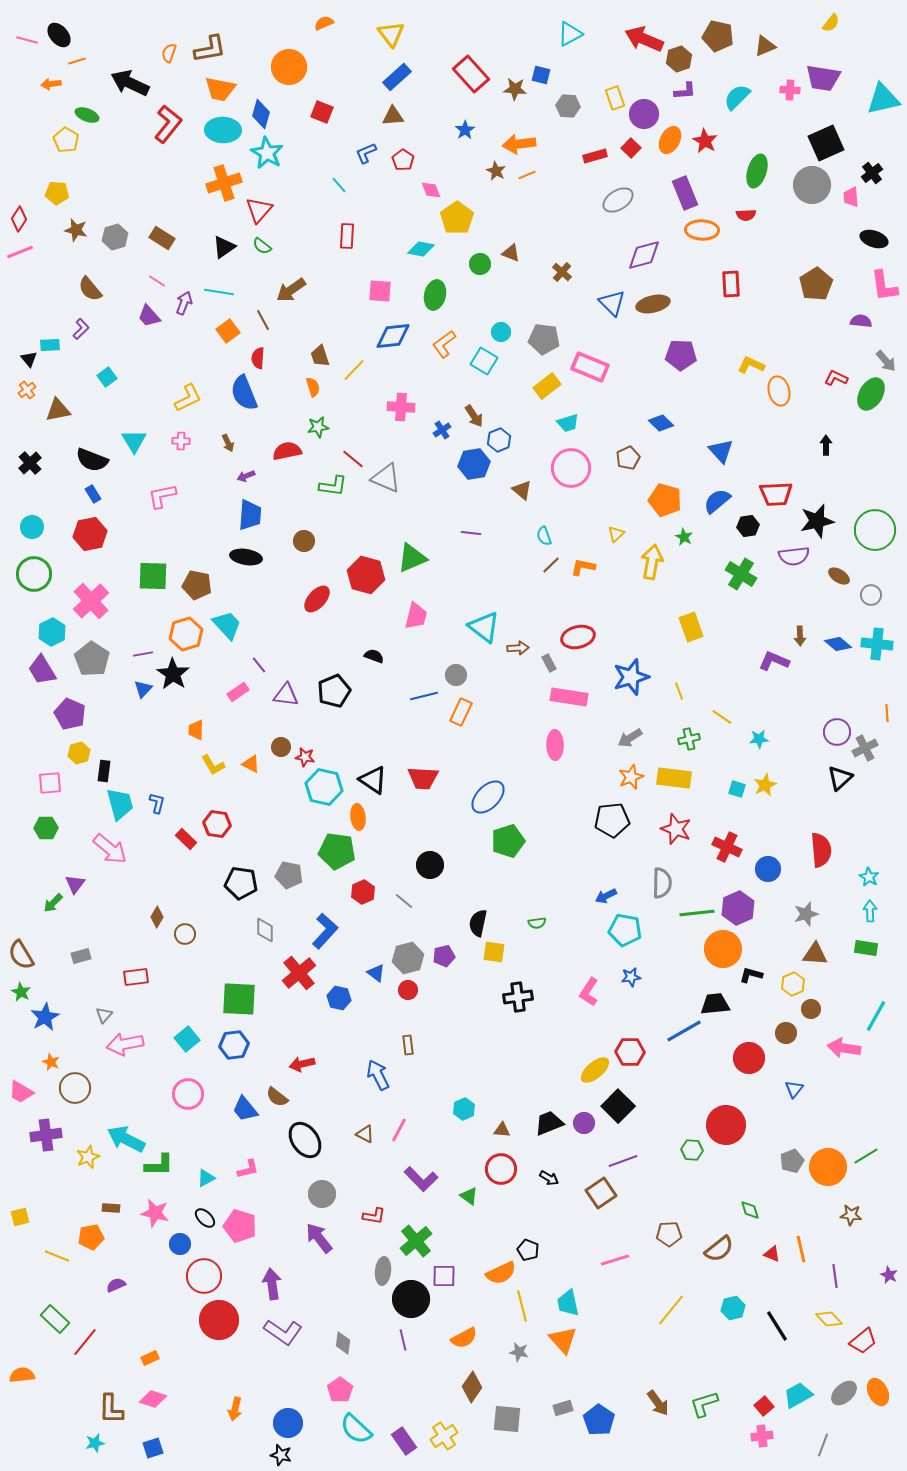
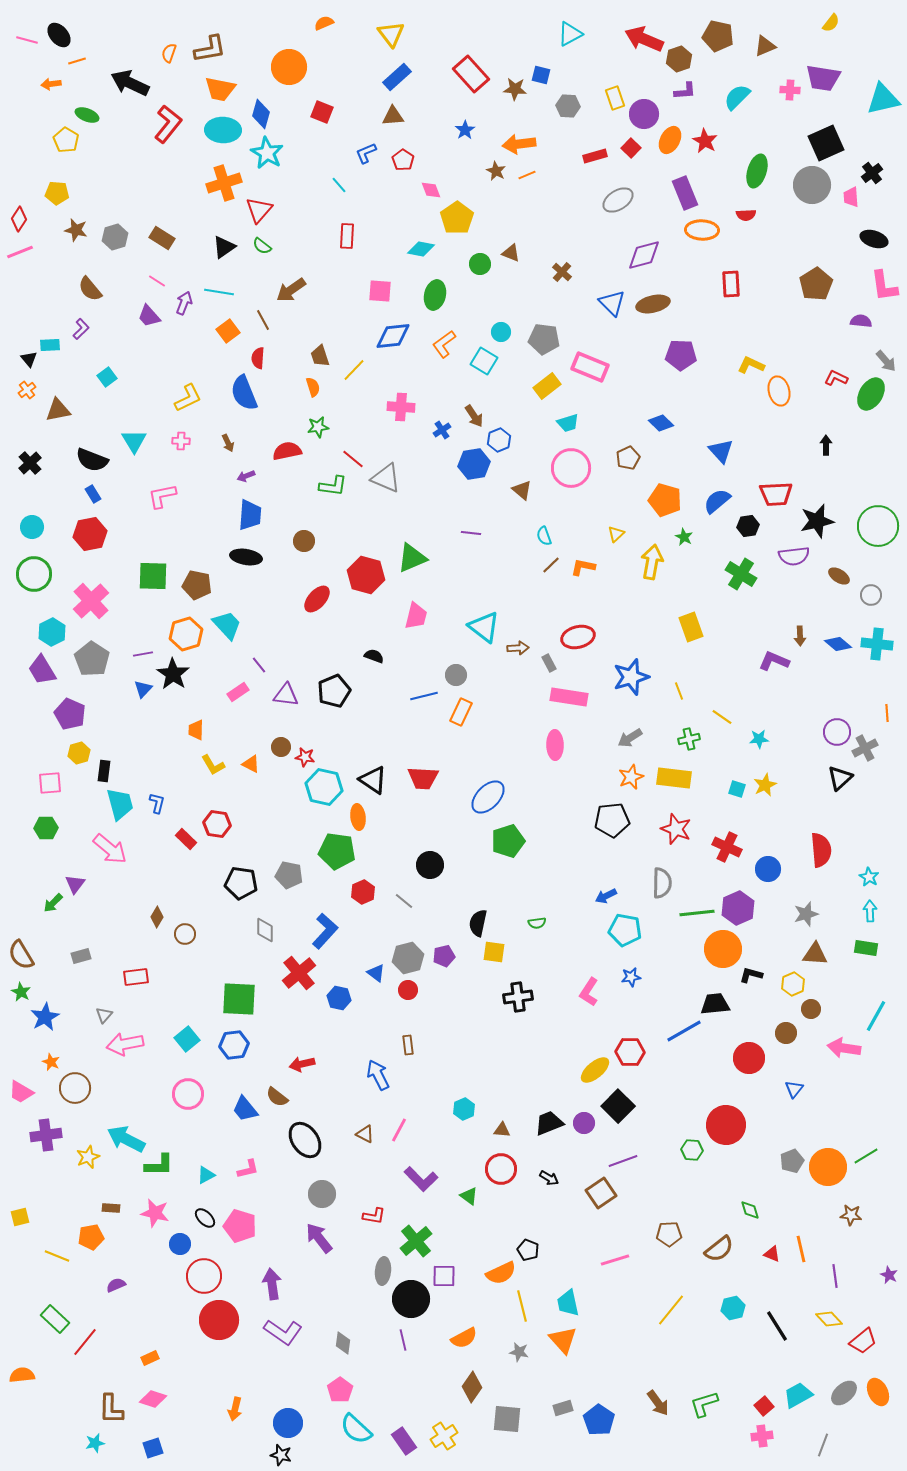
green circle at (875, 530): moved 3 px right, 4 px up
cyan triangle at (206, 1178): moved 3 px up
